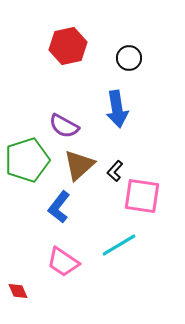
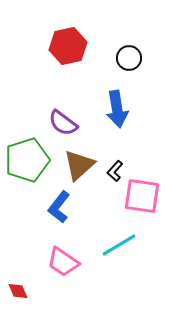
purple semicircle: moved 1 px left, 3 px up; rotated 8 degrees clockwise
